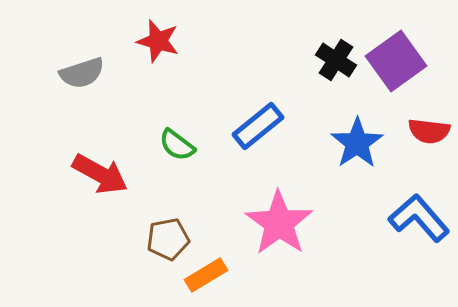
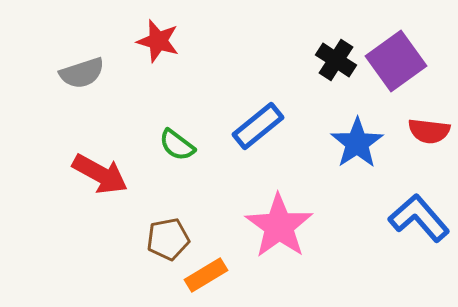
pink star: moved 3 px down
